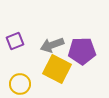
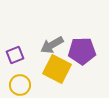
purple square: moved 14 px down
gray arrow: rotated 10 degrees counterclockwise
yellow circle: moved 1 px down
